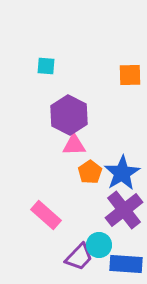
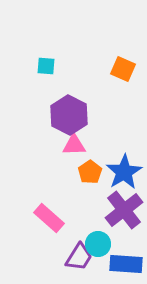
orange square: moved 7 px left, 6 px up; rotated 25 degrees clockwise
blue star: moved 2 px right, 1 px up
pink rectangle: moved 3 px right, 3 px down
cyan circle: moved 1 px left, 1 px up
purple trapezoid: rotated 12 degrees counterclockwise
